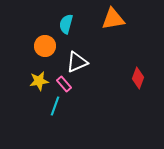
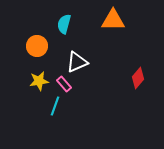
orange triangle: moved 1 px down; rotated 10 degrees clockwise
cyan semicircle: moved 2 px left
orange circle: moved 8 px left
red diamond: rotated 20 degrees clockwise
